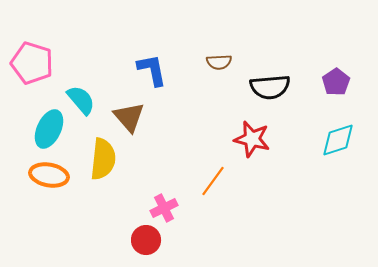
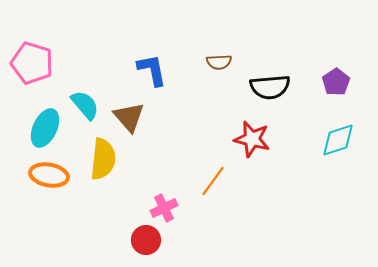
cyan semicircle: moved 4 px right, 5 px down
cyan ellipse: moved 4 px left, 1 px up
